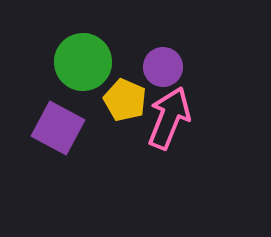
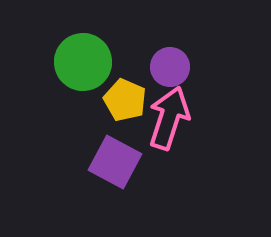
purple circle: moved 7 px right
pink arrow: rotated 4 degrees counterclockwise
purple square: moved 57 px right, 34 px down
